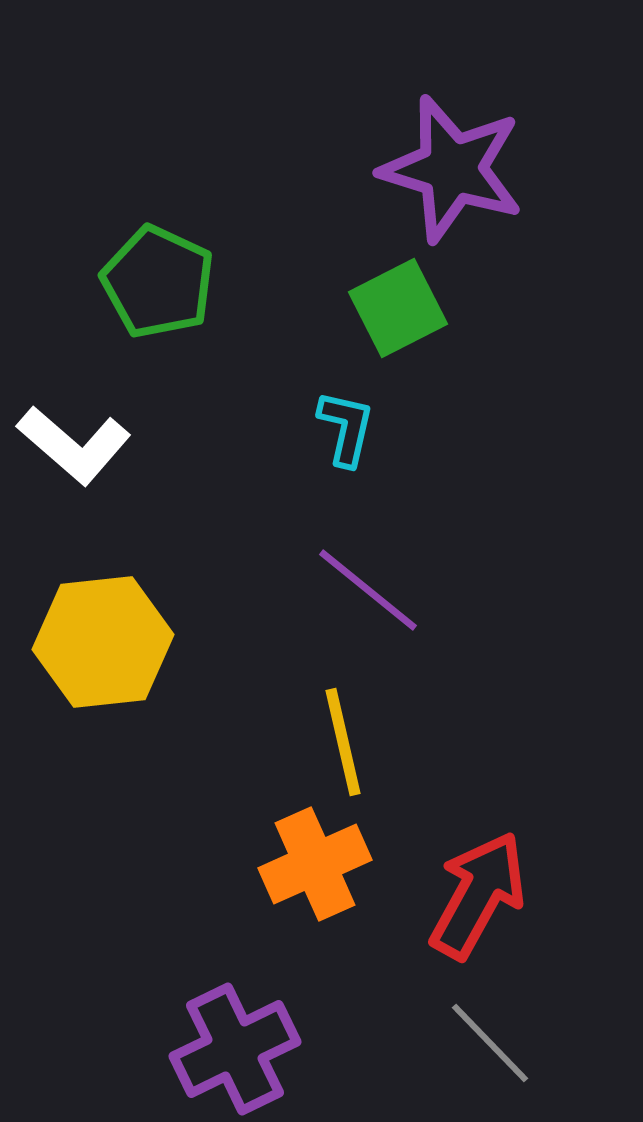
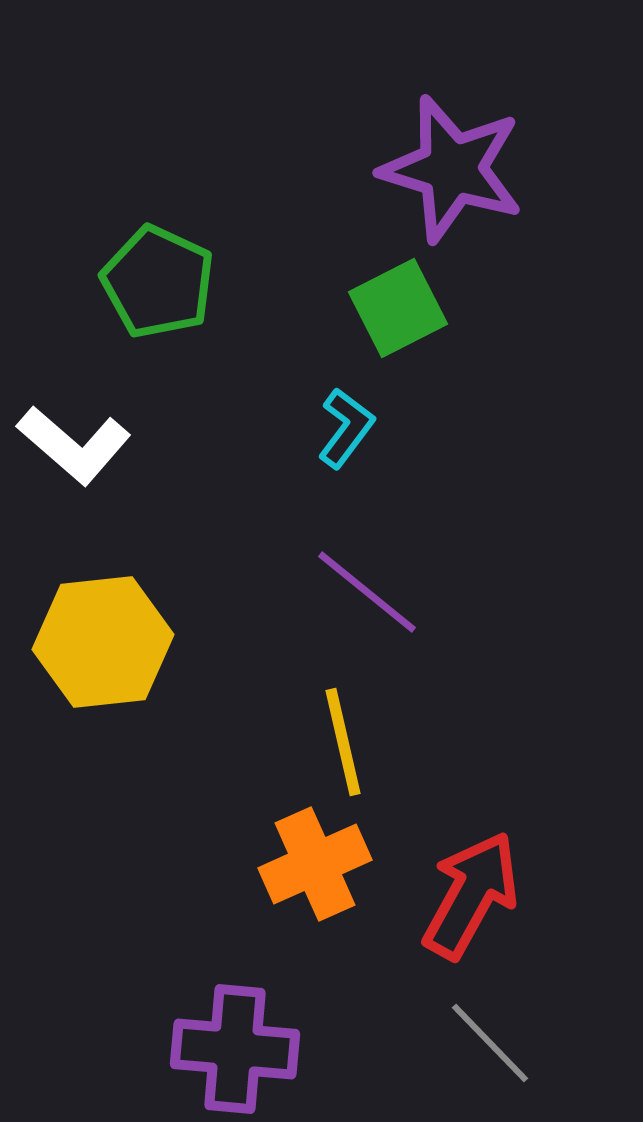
cyan L-shape: rotated 24 degrees clockwise
purple line: moved 1 px left, 2 px down
red arrow: moved 7 px left
purple cross: rotated 31 degrees clockwise
